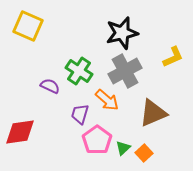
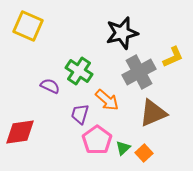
gray cross: moved 14 px right, 1 px down
